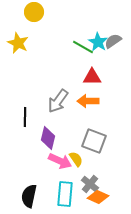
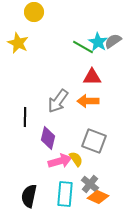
pink arrow: rotated 40 degrees counterclockwise
